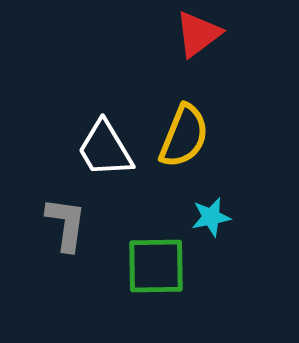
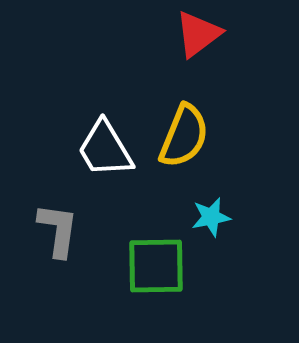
gray L-shape: moved 8 px left, 6 px down
